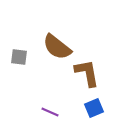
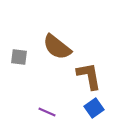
brown L-shape: moved 2 px right, 3 px down
blue square: rotated 12 degrees counterclockwise
purple line: moved 3 px left
